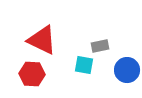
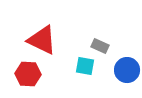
gray rectangle: rotated 36 degrees clockwise
cyan square: moved 1 px right, 1 px down
red hexagon: moved 4 px left
